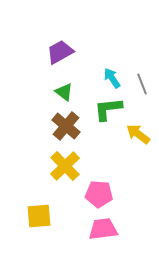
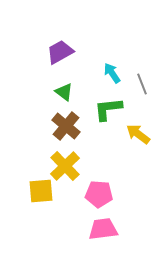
cyan arrow: moved 5 px up
yellow square: moved 2 px right, 25 px up
